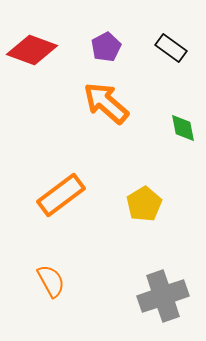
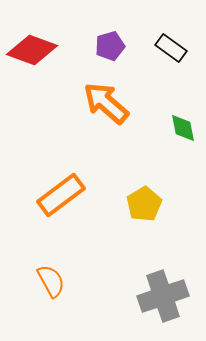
purple pentagon: moved 4 px right, 1 px up; rotated 12 degrees clockwise
